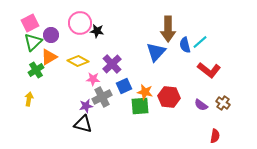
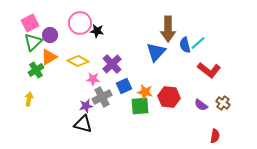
purple circle: moved 1 px left
cyan line: moved 2 px left, 1 px down
